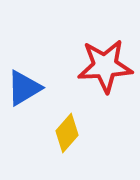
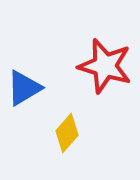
red star: rotated 20 degrees clockwise
